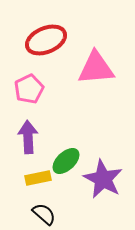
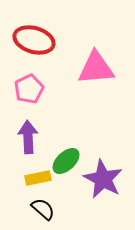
red ellipse: moved 12 px left; rotated 39 degrees clockwise
black semicircle: moved 1 px left, 5 px up
